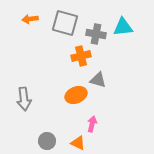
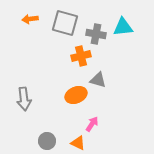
pink arrow: rotated 21 degrees clockwise
